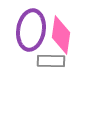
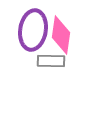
purple ellipse: moved 2 px right
